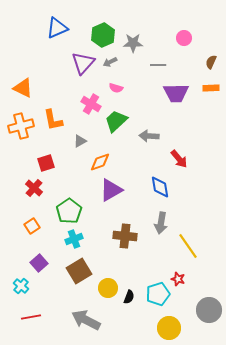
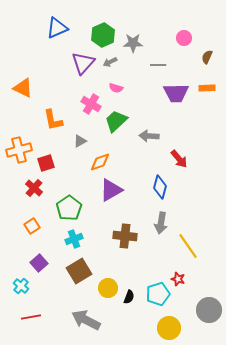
brown semicircle at (211, 62): moved 4 px left, 5 px up
orange rectangle at (211, 88): moved 4 px left
orange cross at (21, 126): moved 2 px left, 24 px down
blue diamond at (160, 187): rotated 25 degrees clockwise
green pentagon at (69, 211): moved 3 px up
